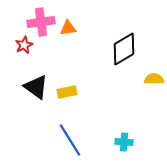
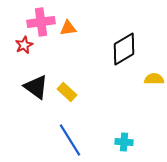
yellow rectangle: rotated 54 degrees clockwise
